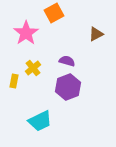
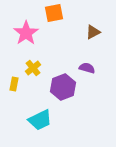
orange square: rotated 18 degrees clockwise
brown triangle: moved 3 px left, 2 px up
purple semicircle: moved 20 px right, 7 px down
yellow rectangle: moved 3 px down
purple hexagon: moved 5 px left
cyan trapezoid: moved 1 px up
